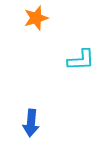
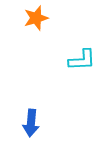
cyan L-shape: moved 1 px right
